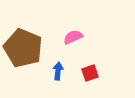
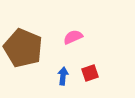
blue arrow: moved 5 px right, 5 px down
